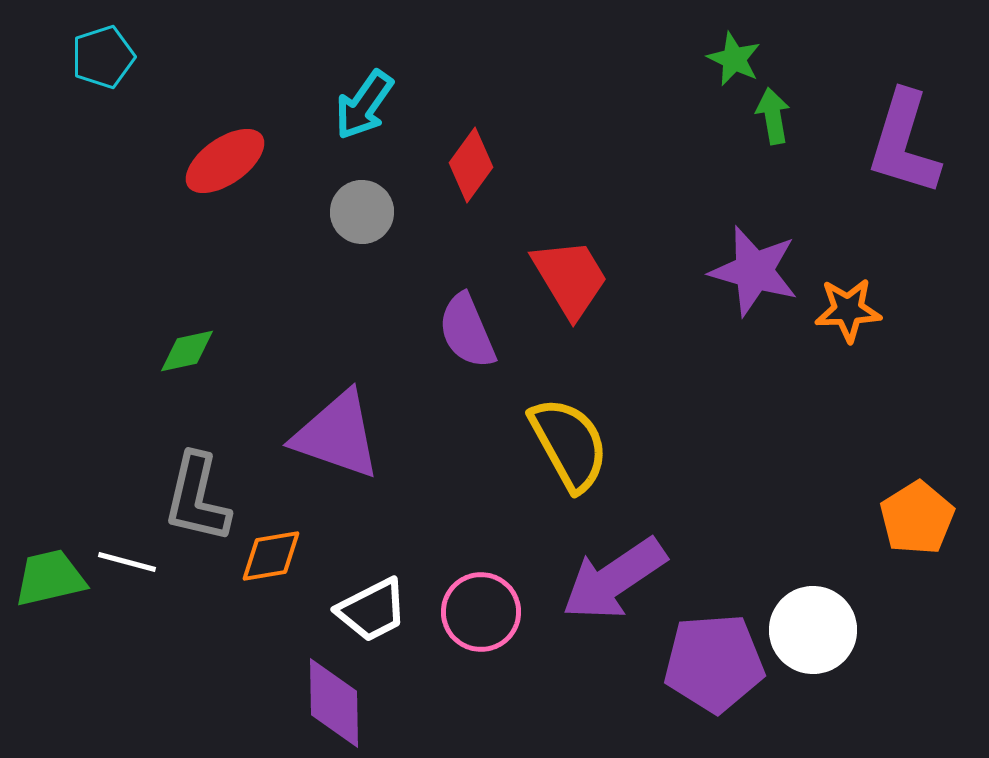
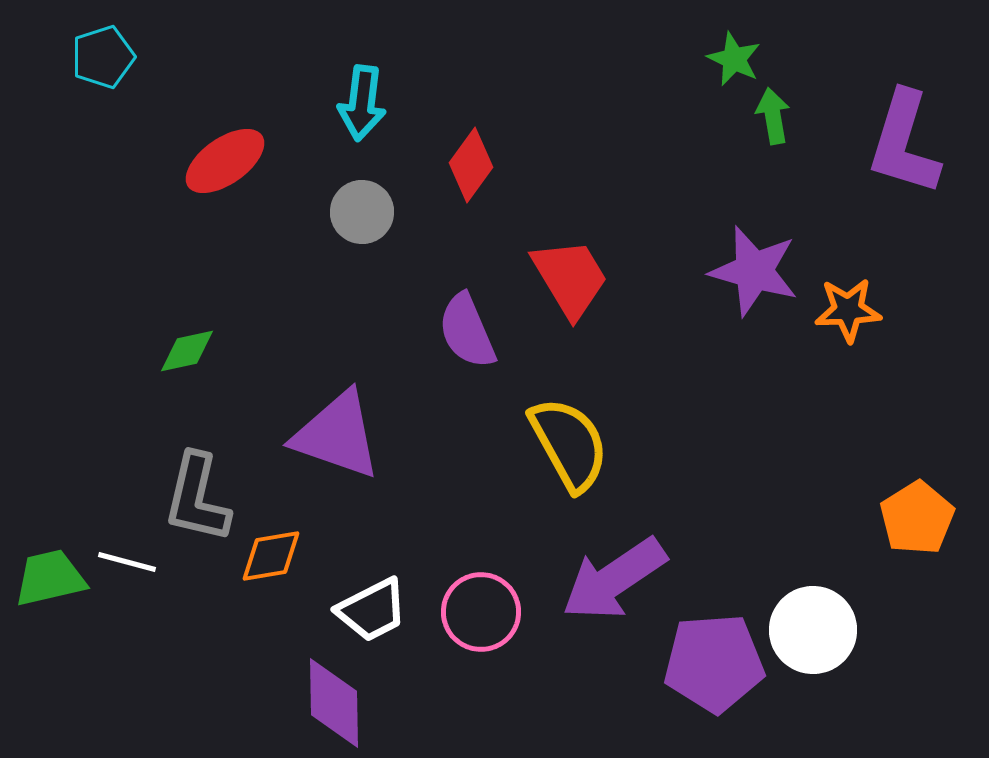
cyan arrow: moved 2 px left, 2 px up; rotated 28 degrees counterclockwise
